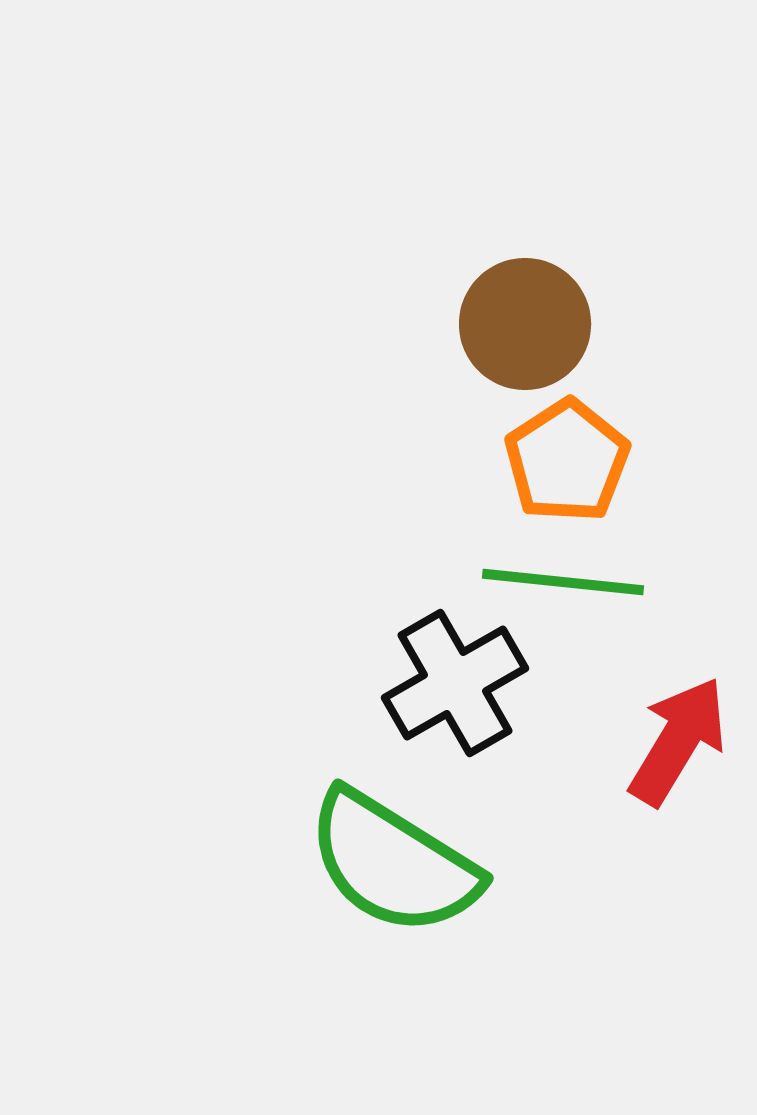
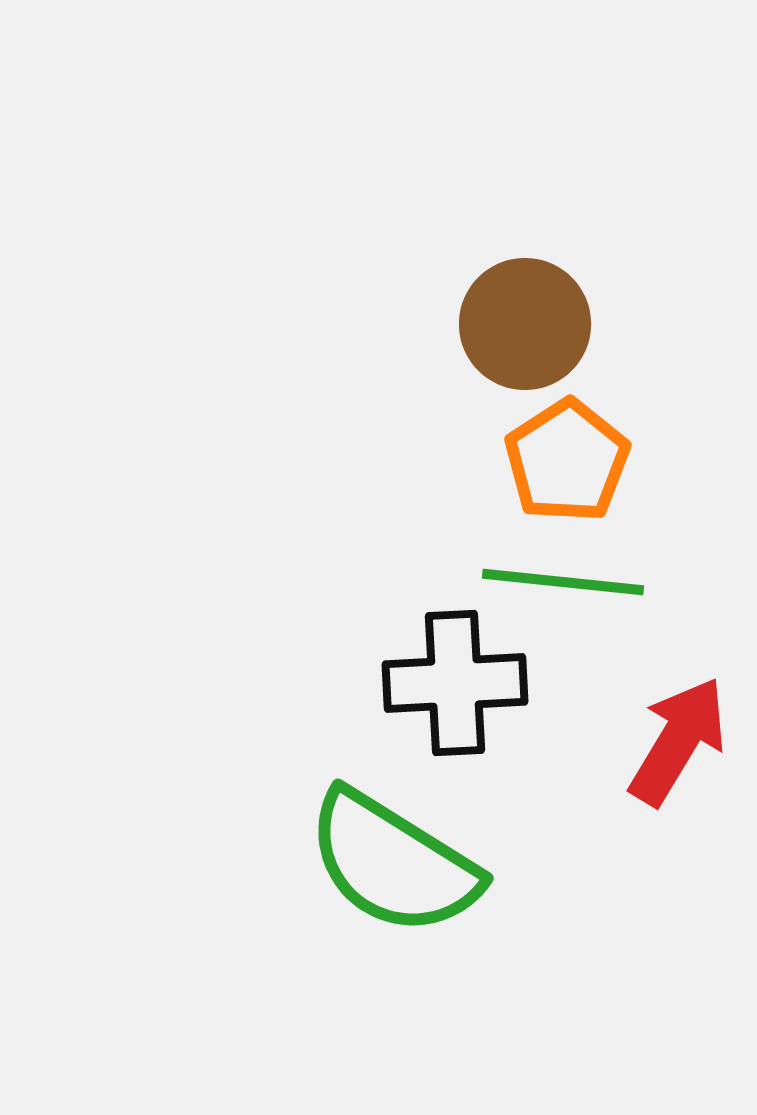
black cross: rotated 27 degrees clockwise
